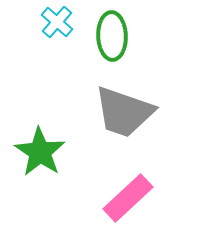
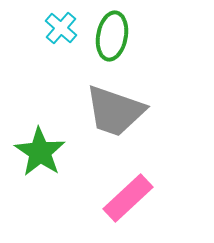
cyan cross: moved 4 px right, 6 px down
green ellipse: rotated 12 degrees clockwise
gray trapezoid: moved 9 px left, 1 px up
